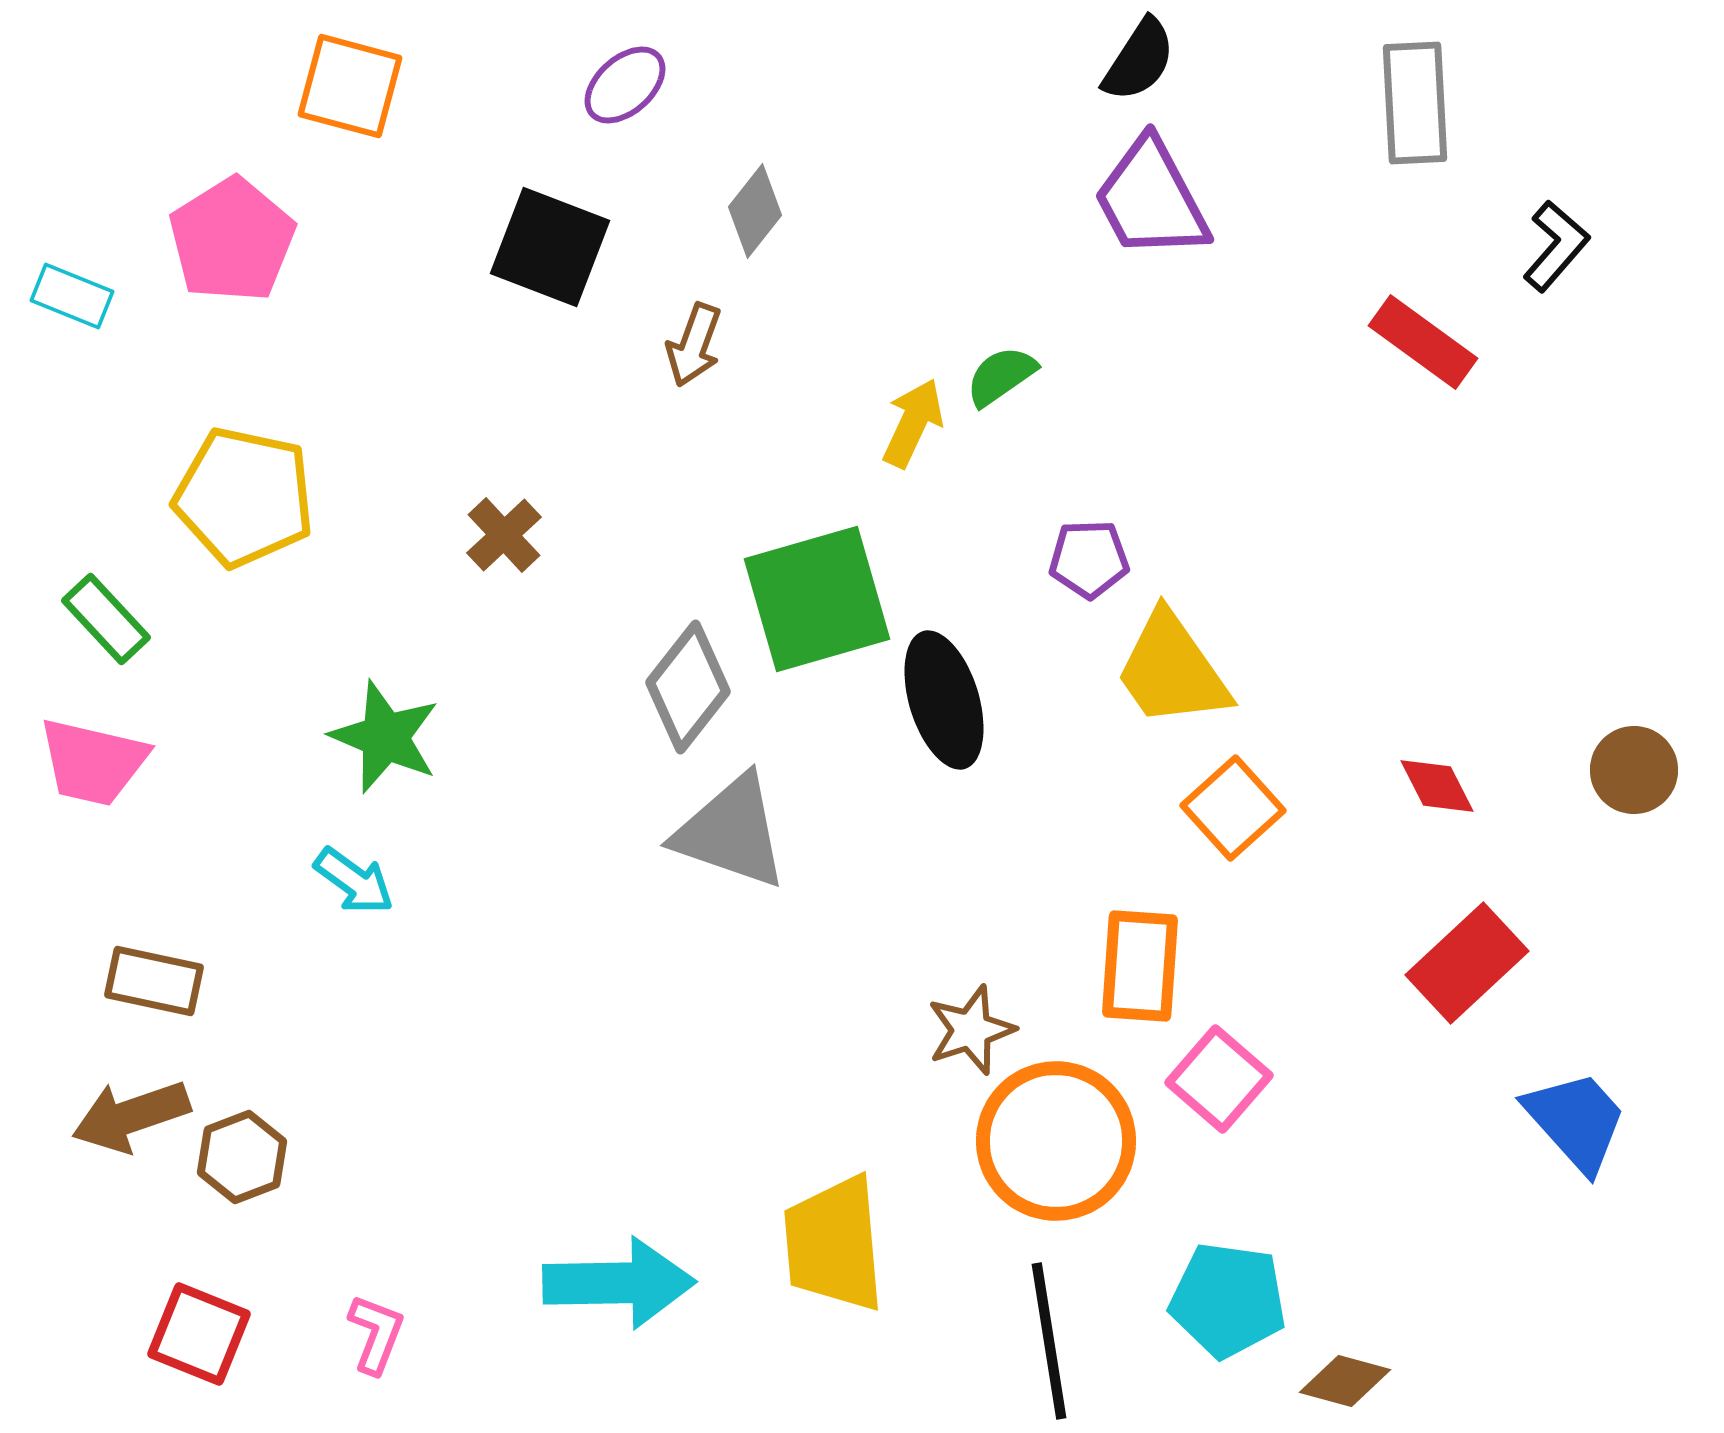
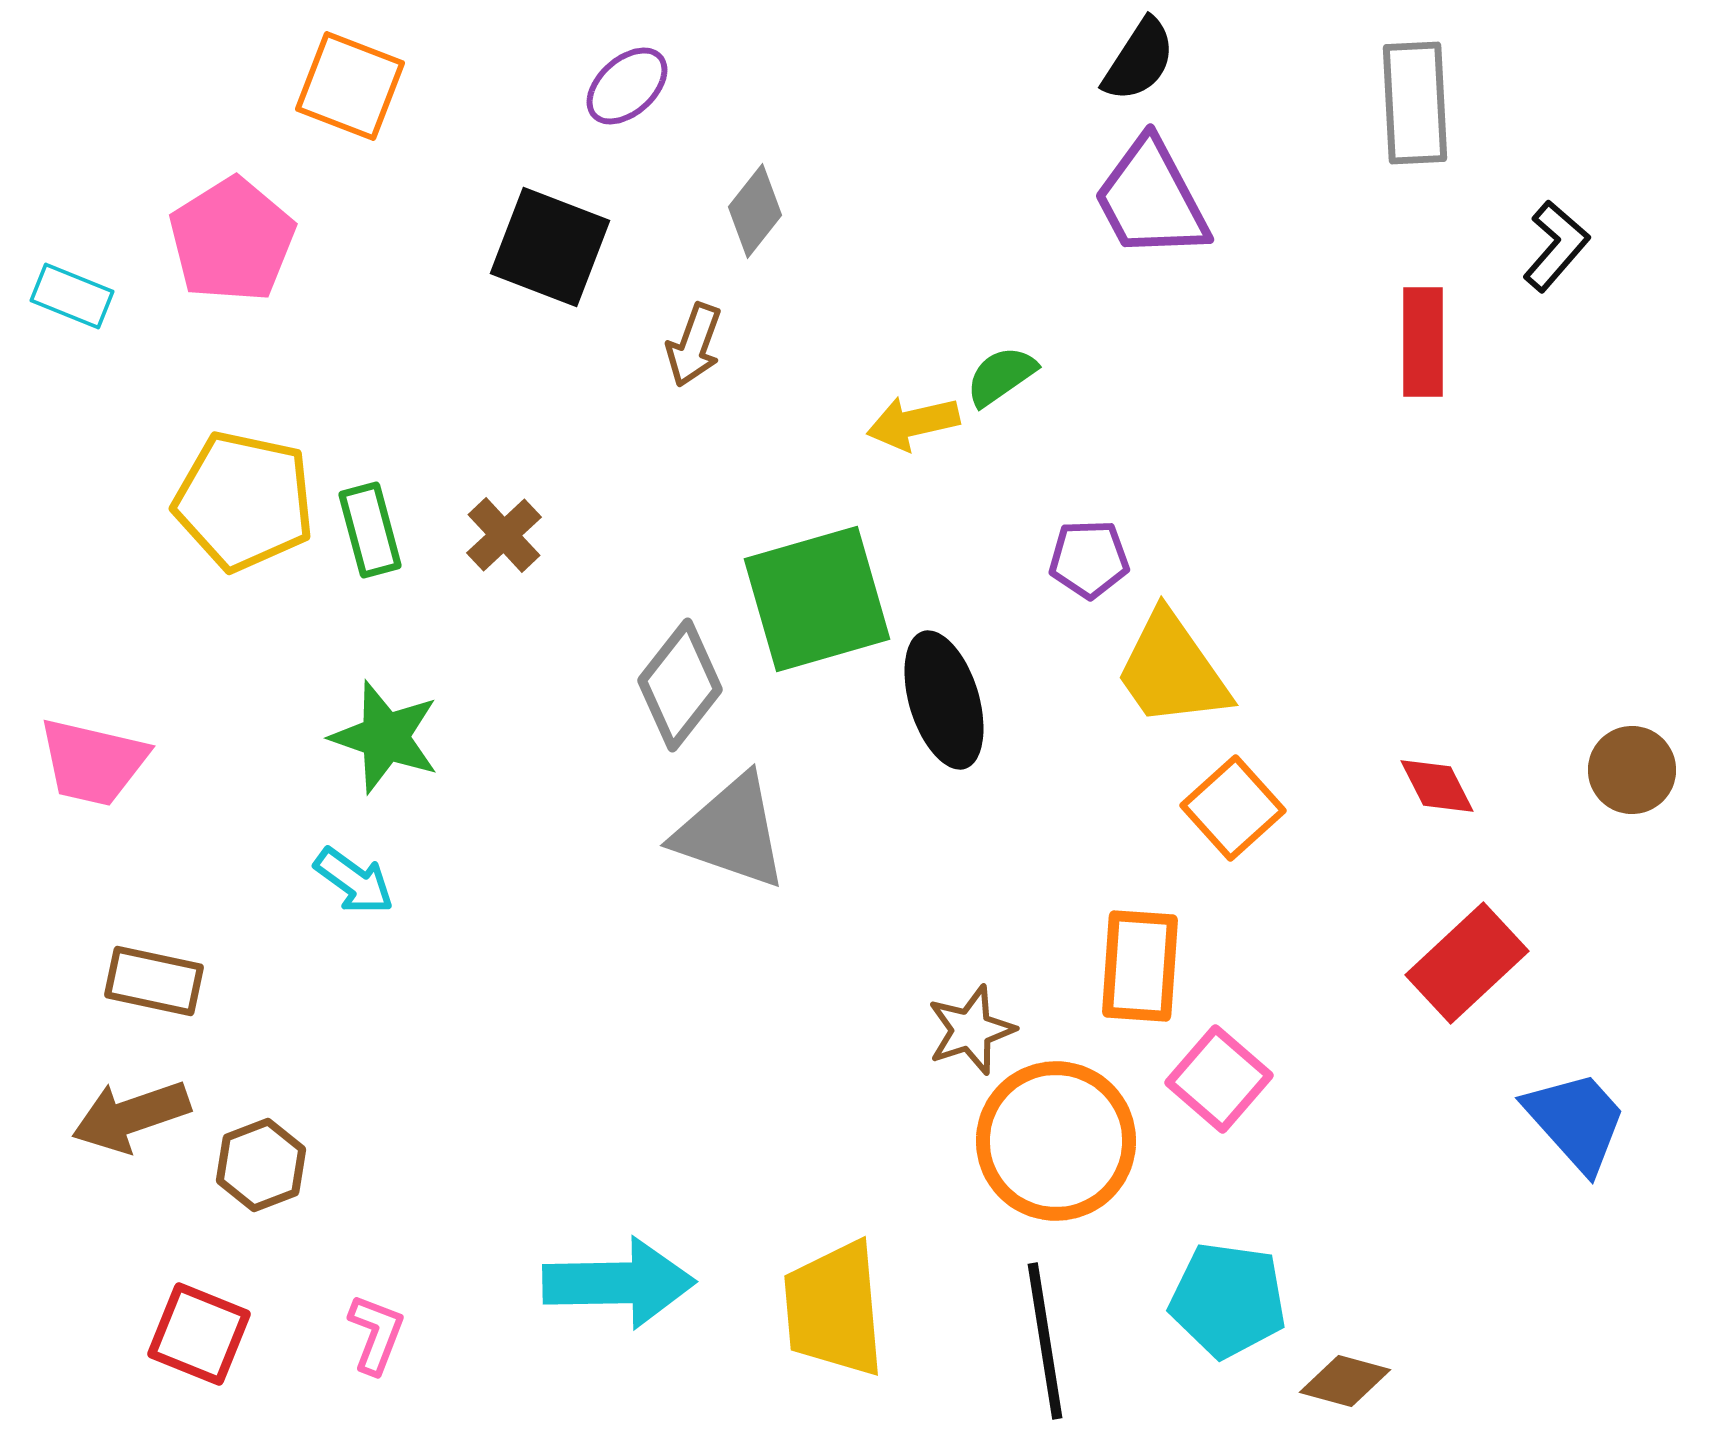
purple ellipse at (625, 85): moved 2 px right, 1 px down
orange square at (350, 86): rotated 6 degrees clockwise
red rectangle at (1423, 342): rotated 54 degrees clockwise
yellow arrow at (913, 423): rotated 128 degrees counterclockwise
yellow pentagon at (244, 497): moved 4 px down
green rectangle at (106, 619): moved 264 px right, 89 px up; rotated 28 degrees clockwise
gray diamond at (688, 687): moved 8 px left, 2 px up
green star at (385, 737): rotated 4 degrees counterclockwise
brown circle at (1634, 770): moved 2 px left
brown hexagon at (242, 1157): moved 19 px right, 8 px down
yellow trapezoid at (834, 1244): moved 65 px down
black line at (1049, 1341): moved 4 px left
